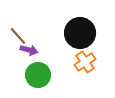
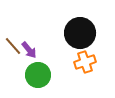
brown line: moved 5 px left, 10 px down
purple arrow: rotated 36 degrees clockwise
orange cross: rotated 15 degrees clockwise
